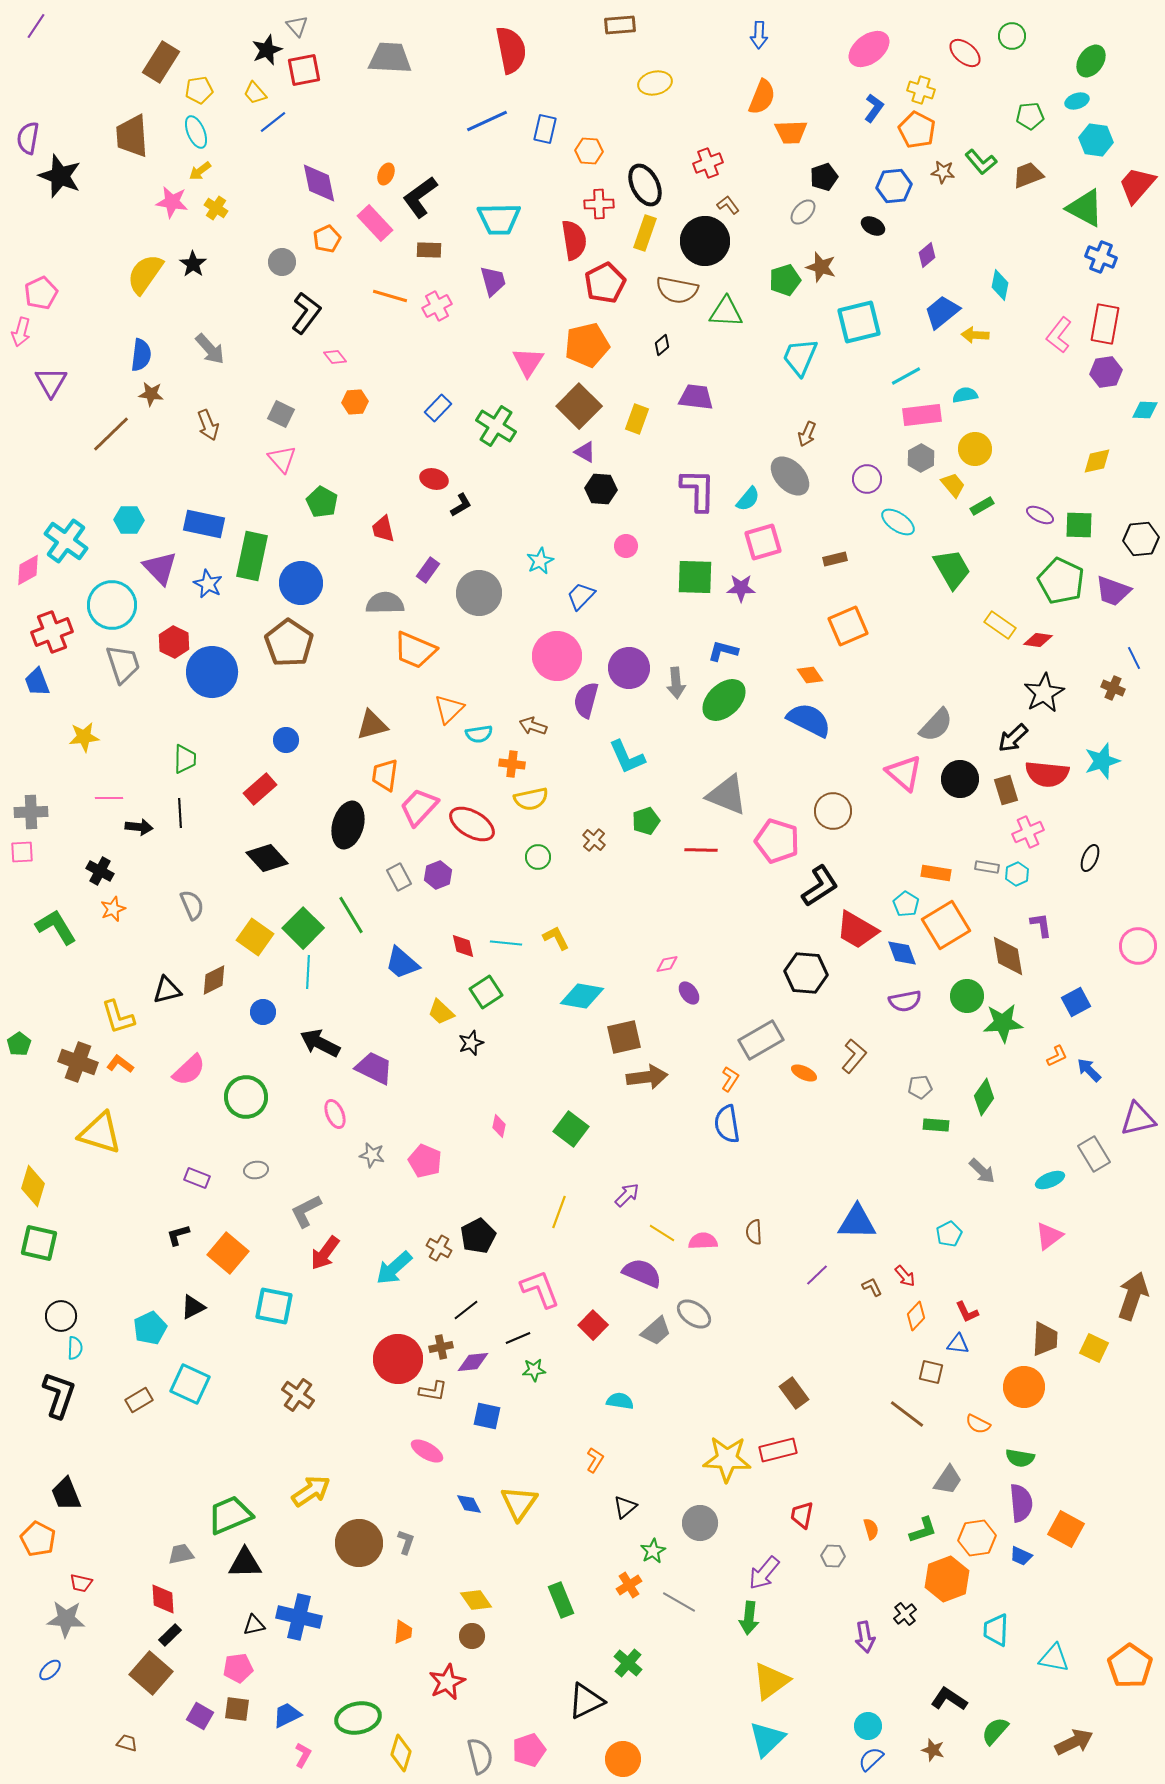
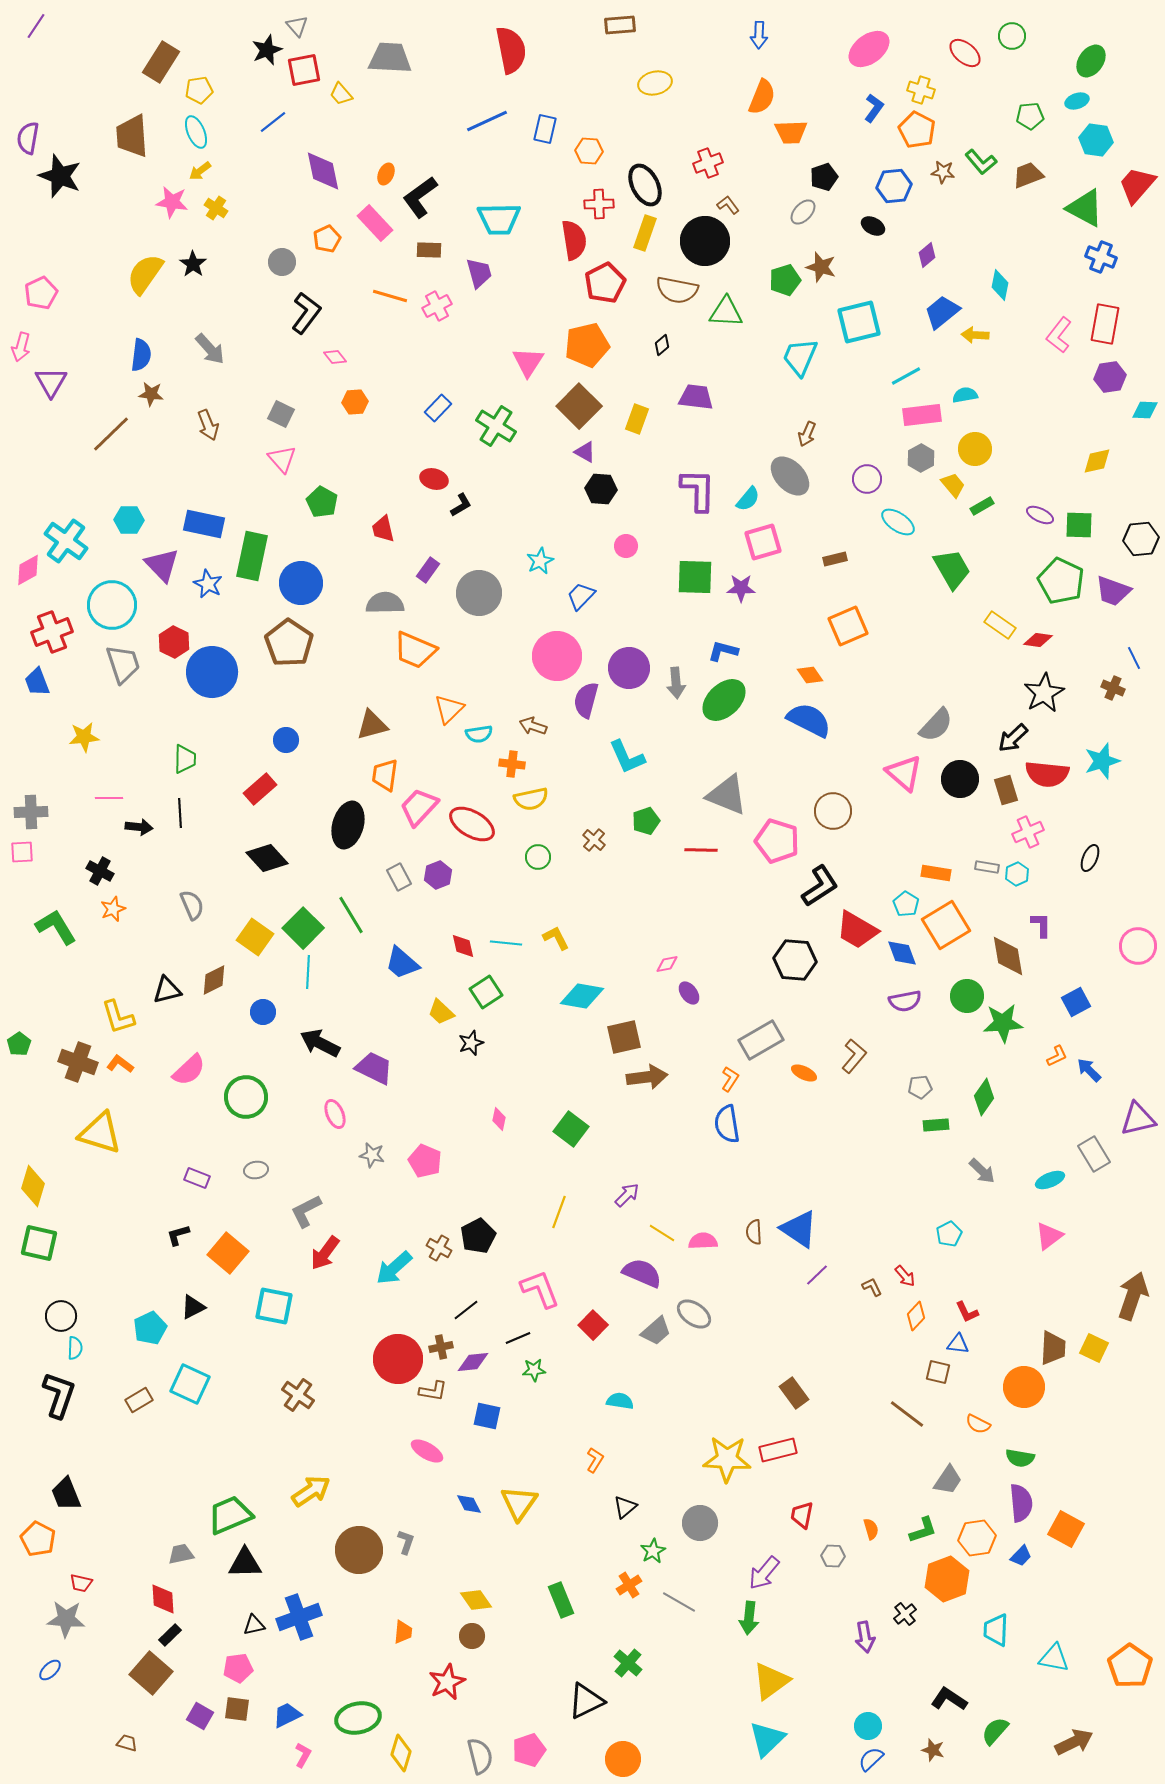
yellow trapezoid at (255, 93): moved 86 px right, 1 px down
purple diamond at (319, 183): moved 4 px right, 12 px up
purple trapezoid at (493, 281): moved 14 px left, 8 px up
pink arrow at (21, 332): moved 15 px down
purple hexagon at (1106, 372): moved 4 px right, 5 px down
purple triangle at (160, 568): moved 2 px right, 3 px up
purple L-shape at (1041, 925): rotated 8 degrees clockwise
black hexagon at (806, 973): moved 11 px left, 13 px up
green rectangle at (936, 1125): rotated 10 degrees counterclockwise
pink diamond at (499, 1126): moved 7 px up
blue triangle at (857, 1222): moved 58 px left, 7 px down; rotated 33 degrees clockwise
brown trapezoid at (1045, 1339): moved 8 px right, 9 px down
brown square at (931, 1372): moved 7 px right
brown circle at (359, 1543): moved 7 px down
blue trapezoid at (1021, 1556): rotated 70 degrees counterclockwise
blue cross at (299, 1617): rotated 33 degrees counterclockwise
